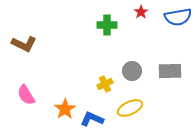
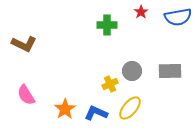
yellow cross: moved 5 px right
yellow ellipse: rotated 25 degrees counterclockwise
blue L-shape: moved 4 px right, 6 px up
